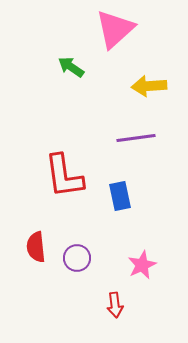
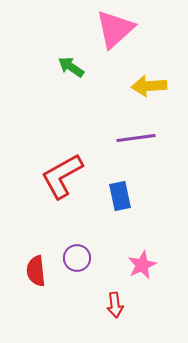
red L-shape: moved 2 px left; rotated 69 degrees clockwise
red semicircle: moved 24 px down
